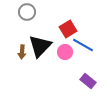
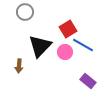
gray circle: moved 2 px left
brown arrow: moved 3 px left, 14 px down
